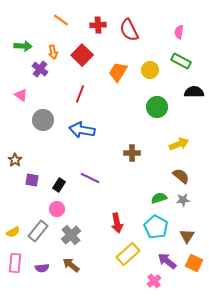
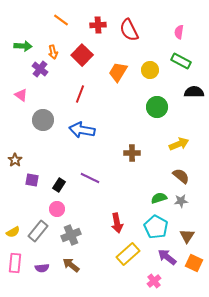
gray star: moved 2 px left, 1 px down
gray cross: rotated 18 degrees clockwise
purple arrow: moved 4 px up
